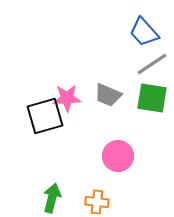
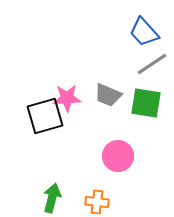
green square: moved 6 px left, 5 px down
